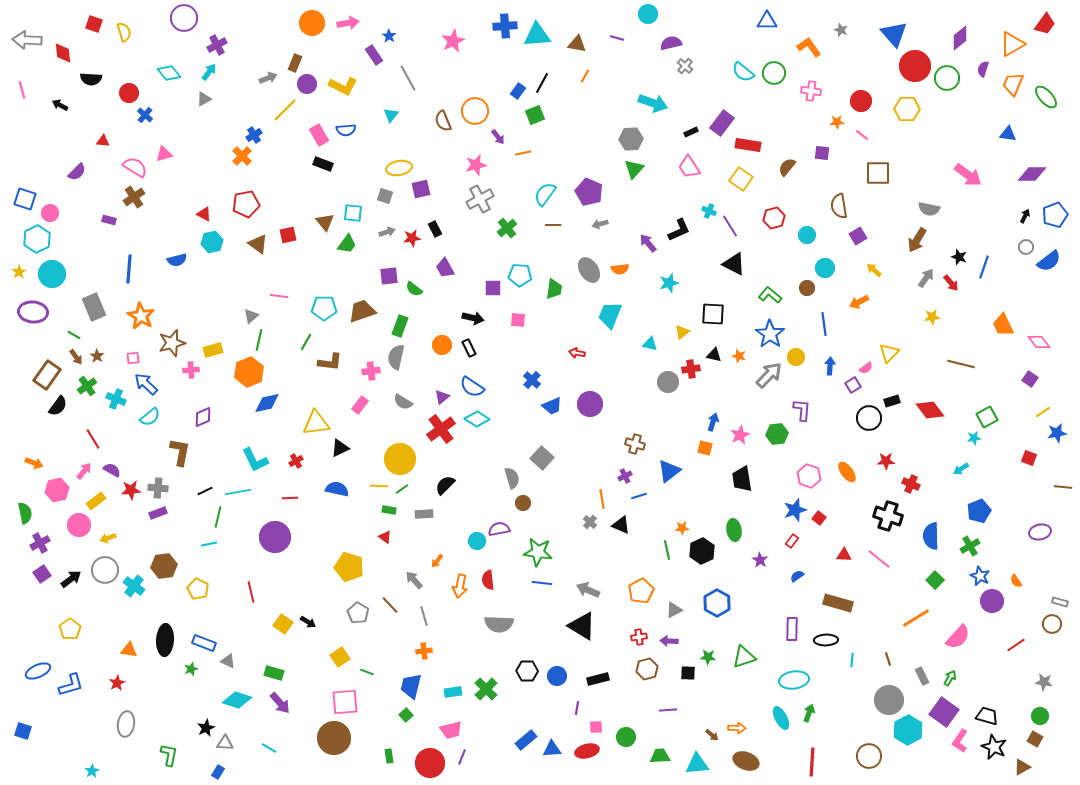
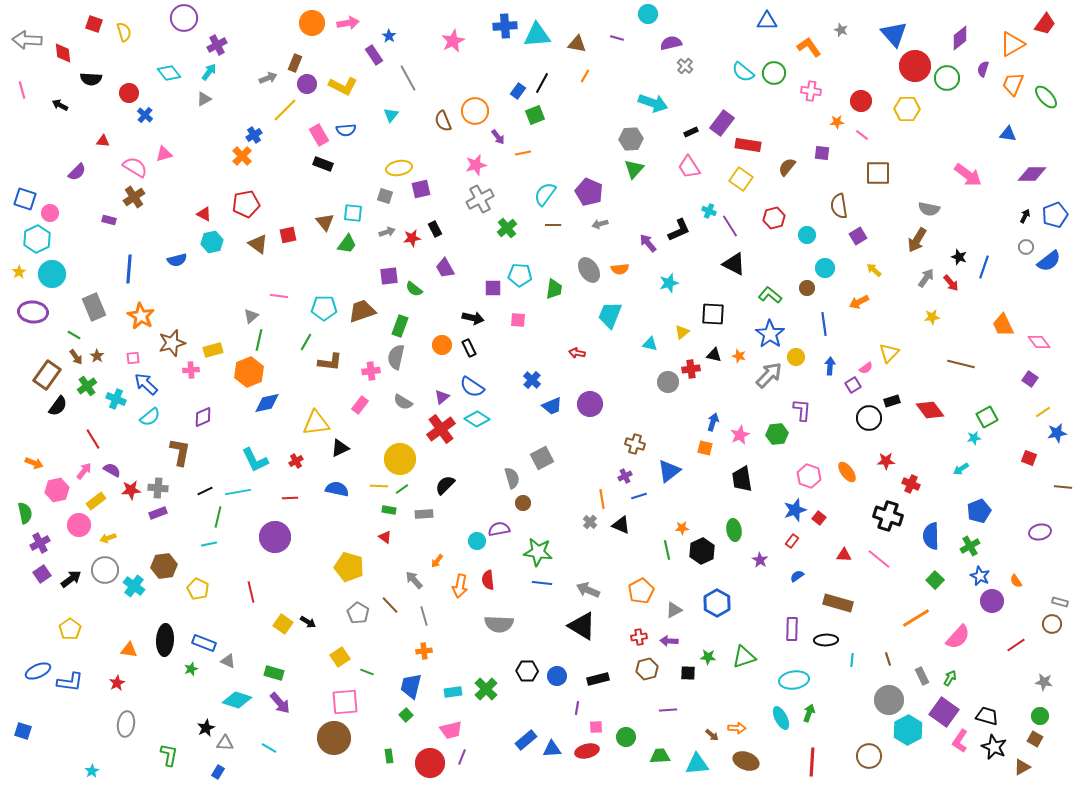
gray square at (542, 458): rotated 20 degrees clockwise
blue L-shape at (71, 685): moved 1 px left, 3 px up; rotated 24 degrees clockwise
